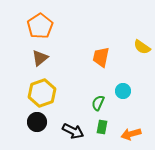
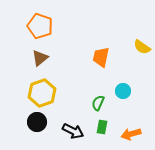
orange pentagon: rotated 20 degrees counterclockwise
